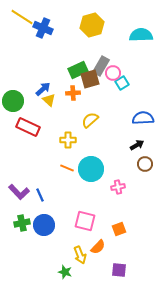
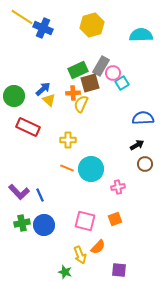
brown square: moved 4 px down
green circle: moved 1 px right, 5 px up
yellow semicircle: moved 9 px left, 16 px up; rotated 24 degrees counterclockwise
orange square: moved 4 px left, 10 px up
